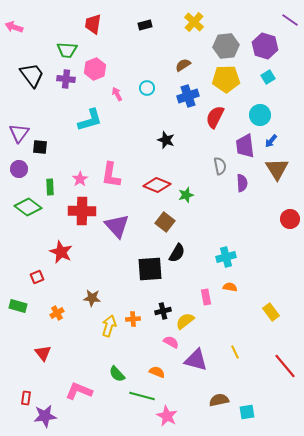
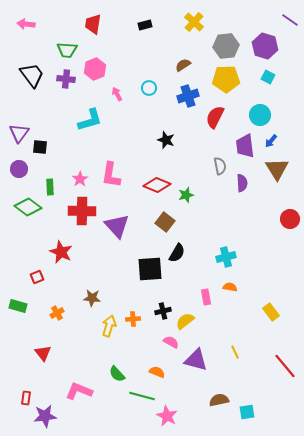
pink arrow at (14, 27): moved 12 px right, 3 px up; rotated 12 degrees counterclockwise
cyan square at (268, 77): rotated 32 degrees counterclockwise
cyan circle at (147, 88): moved 2 px right
